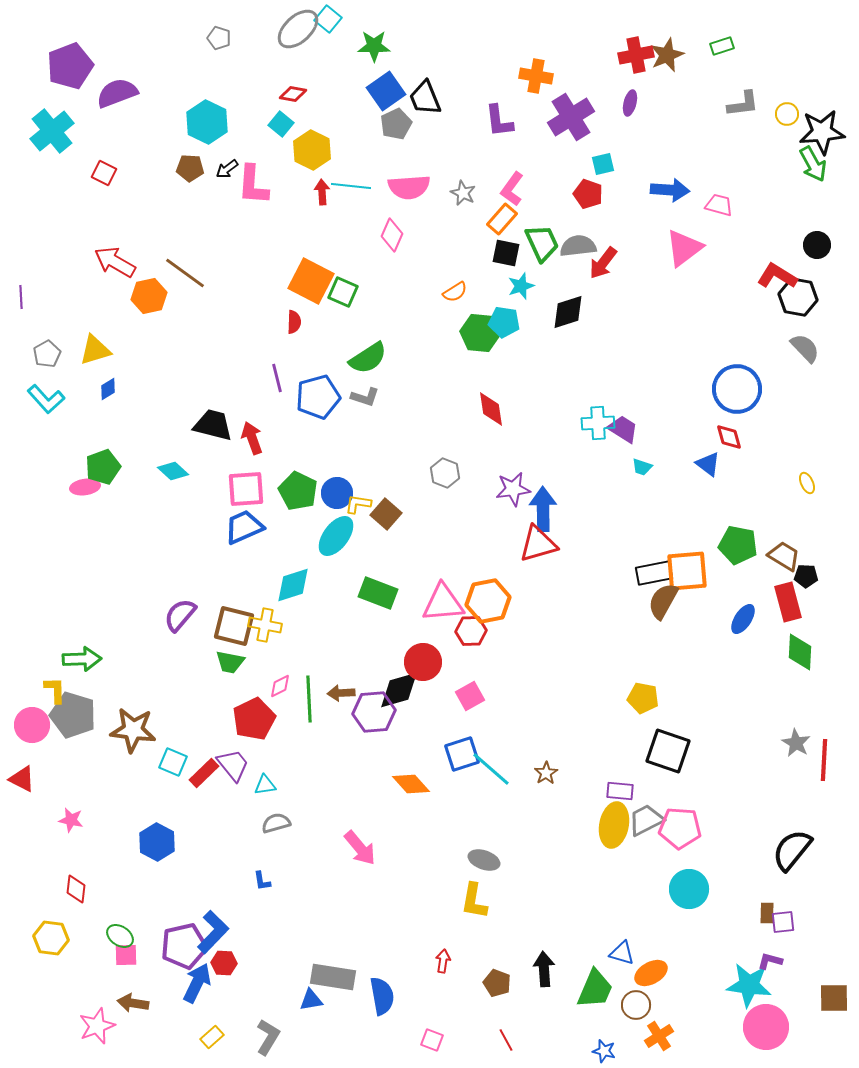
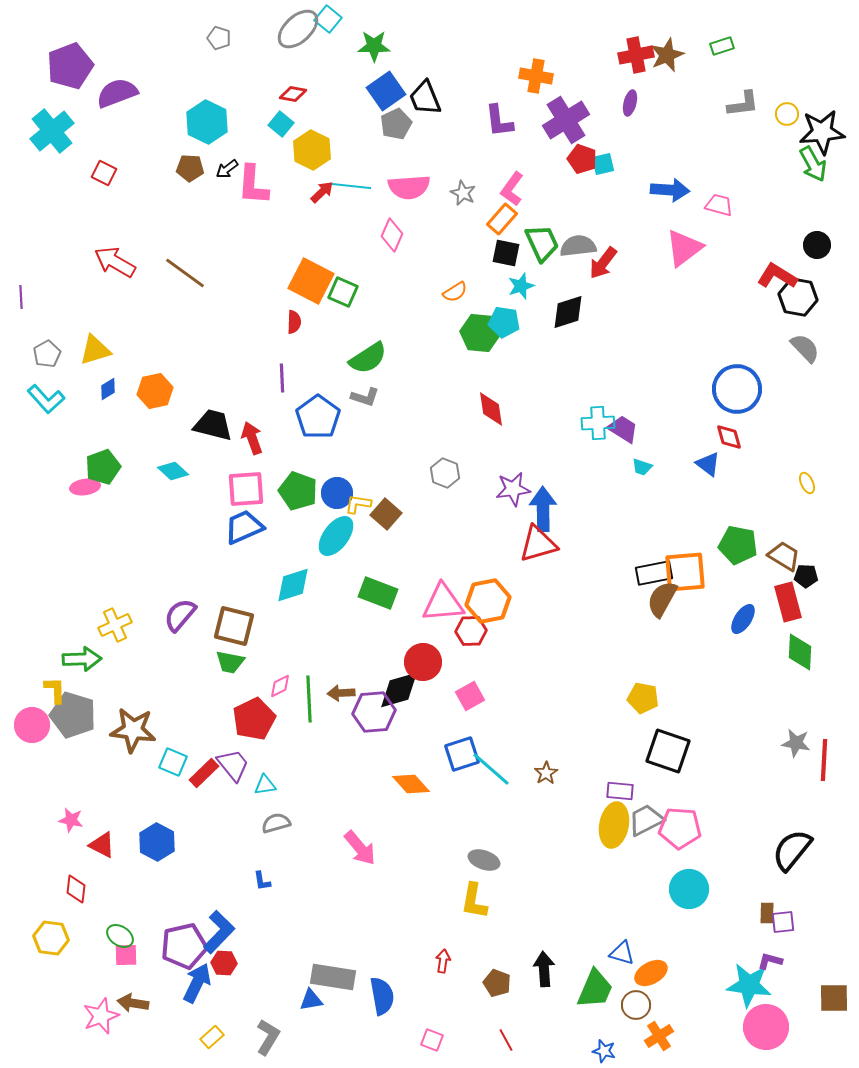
purple cross at (571, 117): moved 5 px left, 3 px down
red arrow at (322, 192): rotated 50 degrees clockwise
red pentagon at (588, 194): moved 6 px left, 35 px up
orange hexagon at (149, 296): moved 6 px right, 95 px down
purple line at (277, 378): moved 5 px right; rotated 12 degrees clockwise
blue pentagon at (318, 397): moved 20 px down; rotated 21 degrees counterclockwise
green pentagon at (298, 491): rotated 6 degrees counterclockwise
orange square at (687, 571): moved 2 px left, 1 px down
brown semicircle at (663, 601): moved 1 px left, 2 px up
yellow cross at (265, 625): moved 150 px left; rotated 36 degrees counterclockwise
gray star at (796, 743): rotated 20 degrees counterclockwise
red triangle at (22, 779): moved 80 px right, 66 px down
blue L-shape at (213, 932): moved 6 px right
pink star at (97, 1026): moved 4 px right, 10 px up
